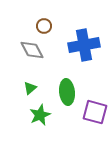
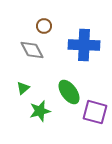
blue cross: rotated 12 degrees clockwise
green triangle: moved 7 px left
green ellipse: moved 2 px right; rotated 30 degrees counterclockwise
green star: moved 4 px up; rotated 10 degrees clockwise
